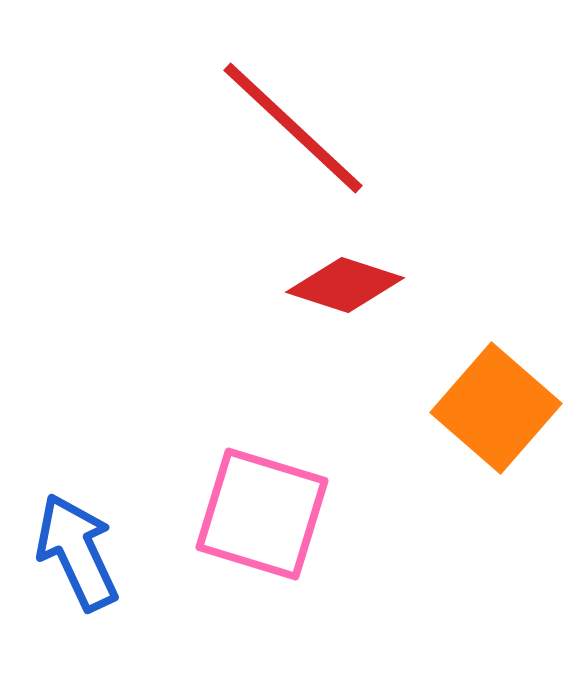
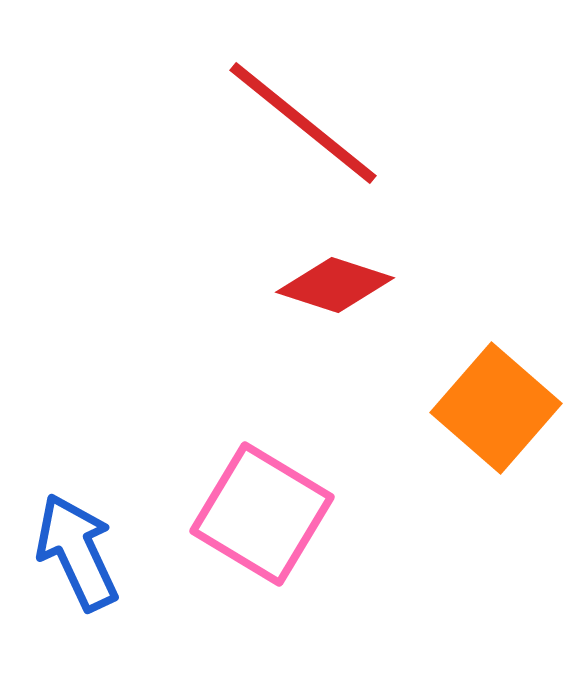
red line: moved 10 px right, 5 px up; rotated 4 degrees counterclockwise
red diamond: moved 10 px left
pink square: rotated 14 degrees clockwise
